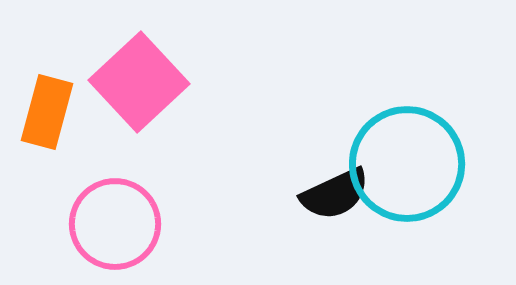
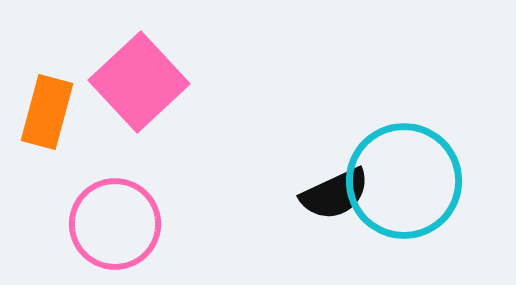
cyan circle: moved 3 px left, 17 px down
